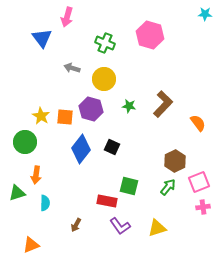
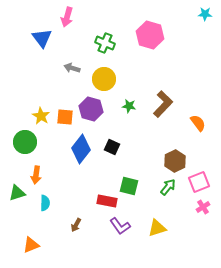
pink cross: rotated 24 degrees counterclockwise
